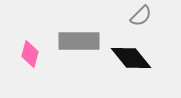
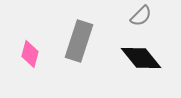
gray rectangle: rotated 72 degrees counterclockwise
black diamond: moved 10 px right
